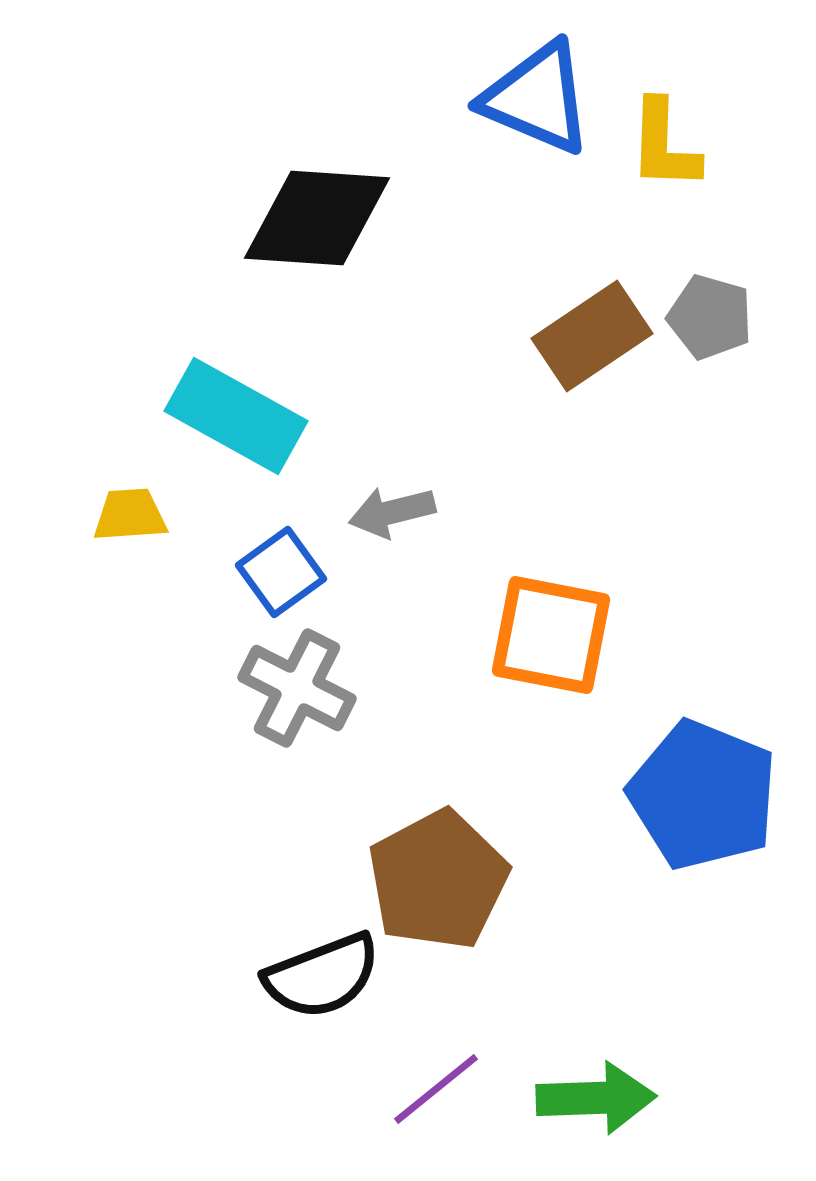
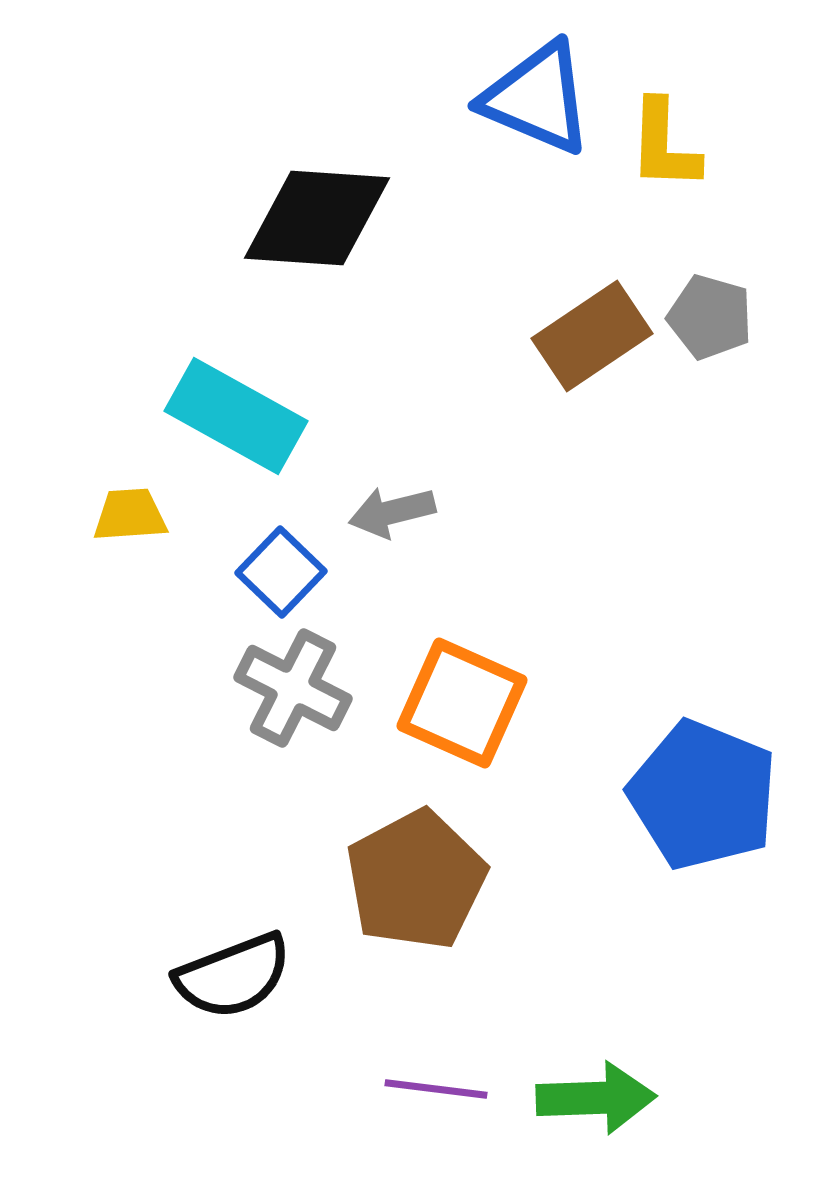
blue square: rotated 10 degrees counterclockwise
orange square: moved 89 px left, 68 px down; rotated 13 degrees clockwise
gray cross: moved 4 px left
brown pentagon: moved 22 px left
black semicircle: moved 89 px left
purple line: rotated 46 degrees clockwise
